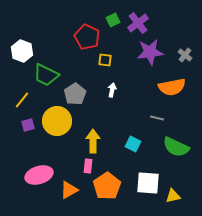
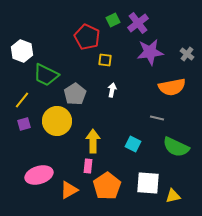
gray cross: moved 2 px right, 1 px up
purple square: moved 4 px left, 1 px up
